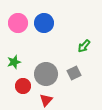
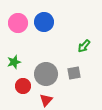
blue circle: moved 1 px up
gray square: rotated 16 degrees clockwise
